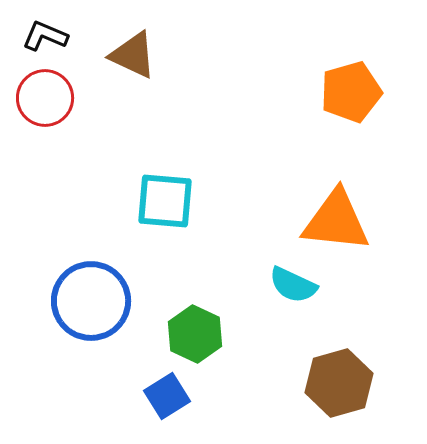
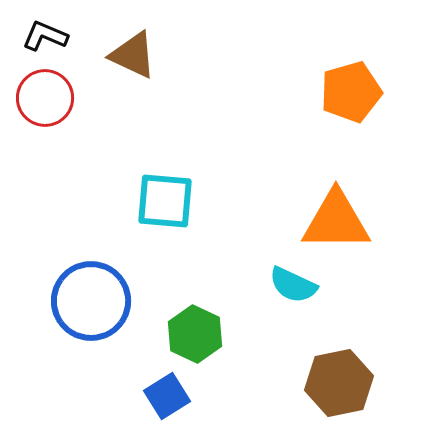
orange triangle: rotated 6 degrees counterclockwise
brown hexagon: rotated 4 degrees clockwise
